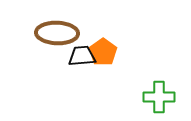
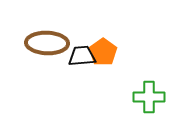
brown ellipse: moved 10 px left, 10 px down
green cross: moved 10 px left
